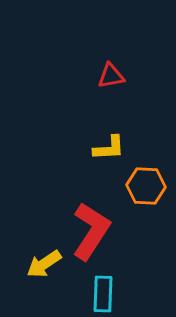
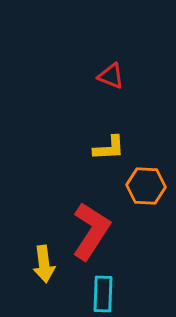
red triangle: rotated 32 degrees clockwise
yellow arrow: rotated 63 degrees counterclockwise
